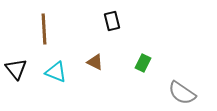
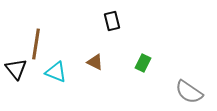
brown line: moved 8 px left, 15 px down; rotated 12 degrees clockwise
gray semicircle: moved 7 px right, 1 px up
